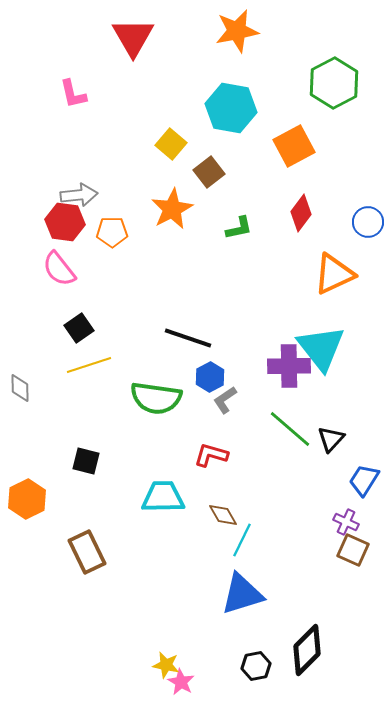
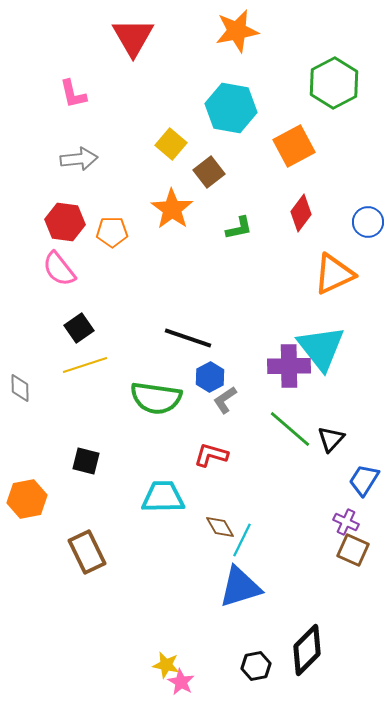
gray arrow at (79, 195): moved 36 px up
orange star at (172, 209): rotated 9 degrees counterclockwise
yellow line at (89, 365): moved 4 px left
orange hexagon at (27, 499): rotated 15 degrees clockwise
brown diamond at (223, 515): moved 3 px left, 12 px down
blue triangle at (242, 594): moved 2 px left, 7 px up
